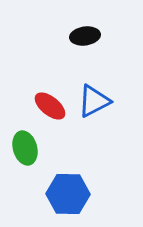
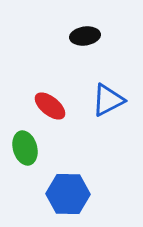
blue triangle: moved 14 px right, 1 px up
